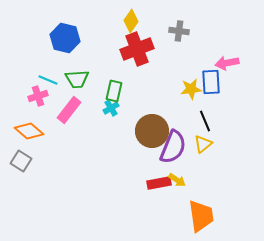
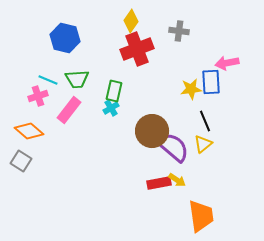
purple semicircle: rotated 72 degrees counterclockwise
